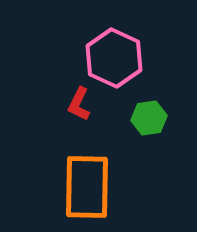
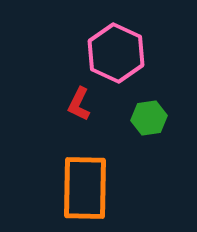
pink hexagon: moved 2 px right, 5 px up
orange rectangle: moved 2 px left, 1 px down
